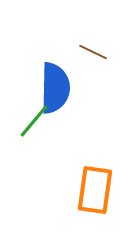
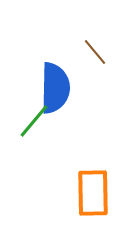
brown line: moved 2 px right; rotated 24 degrees clockwise
orange rectangle: moved 2 px left, 3 px down; rotated 9 degrees counterclockwise
